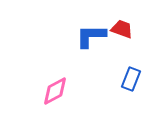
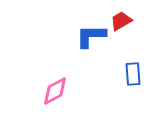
red trapezoid: moved 1 px left, 8 px up; rotated 50 degrees counterclockwise
blue rectangle: moved 2 px right, 5 px up; rotated 25 degrees counterclockwise
